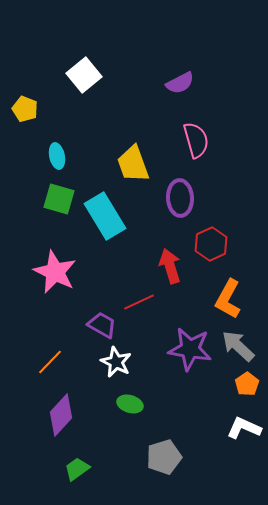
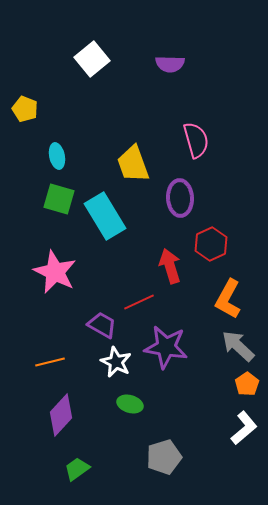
white square: moved 8 px right, 16 px up
purple semicircle: moved 10 px left, 19 px up; rotated 28 degrees clockwise
purple star: moved 24 px left, 2 px up
orange line: rotated 32 degrees clockwise
white L-shape: rotated 116 degrees clockwise
